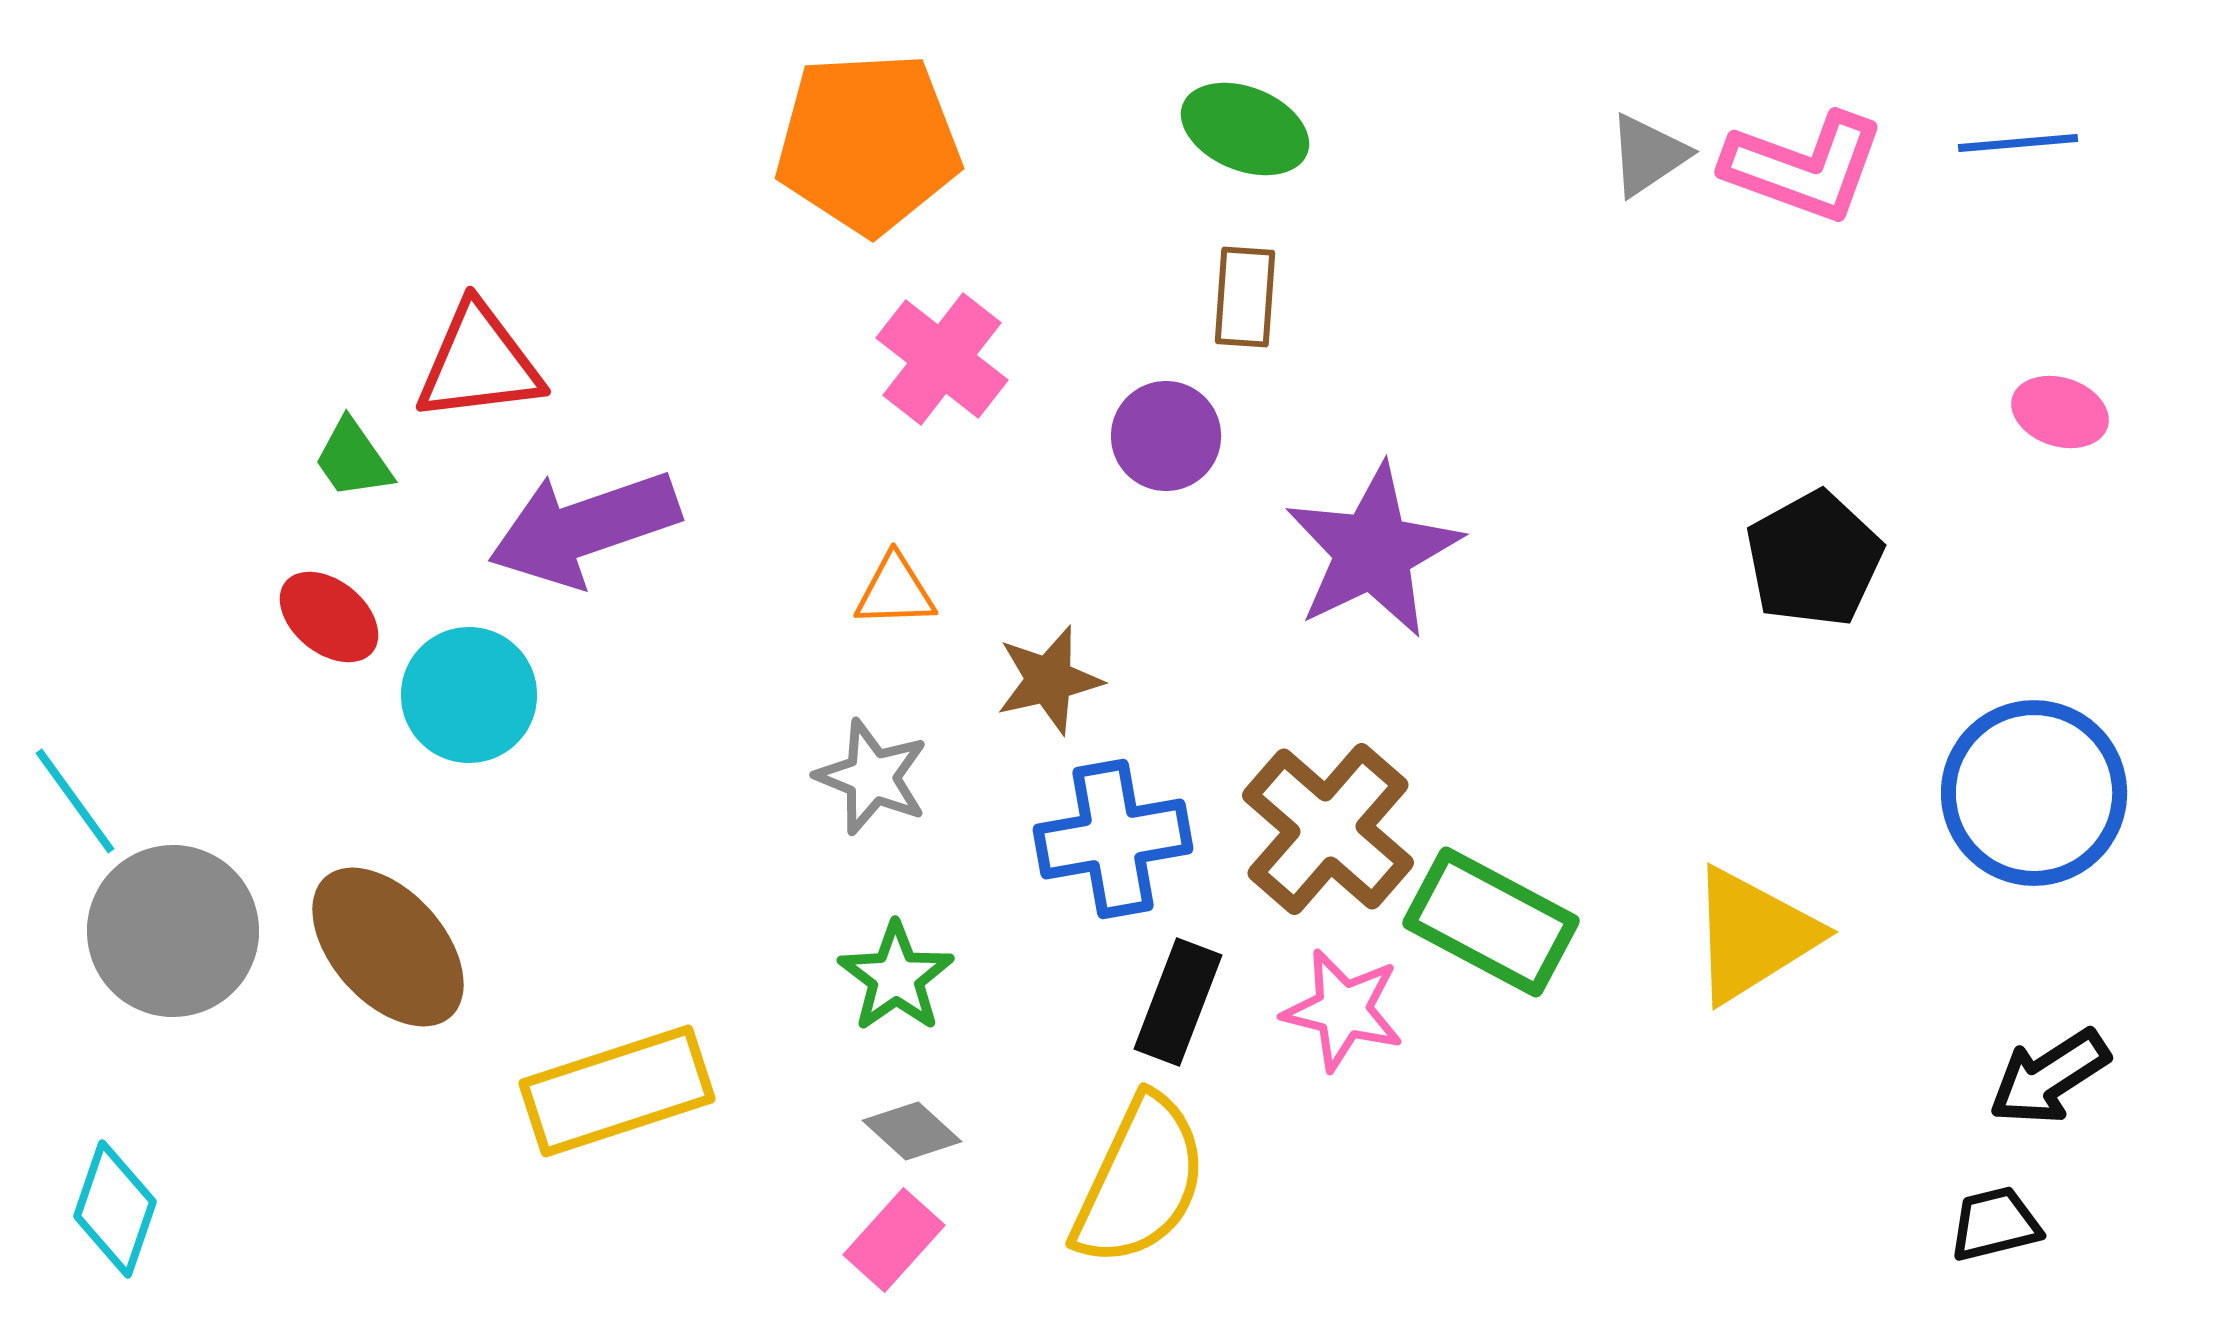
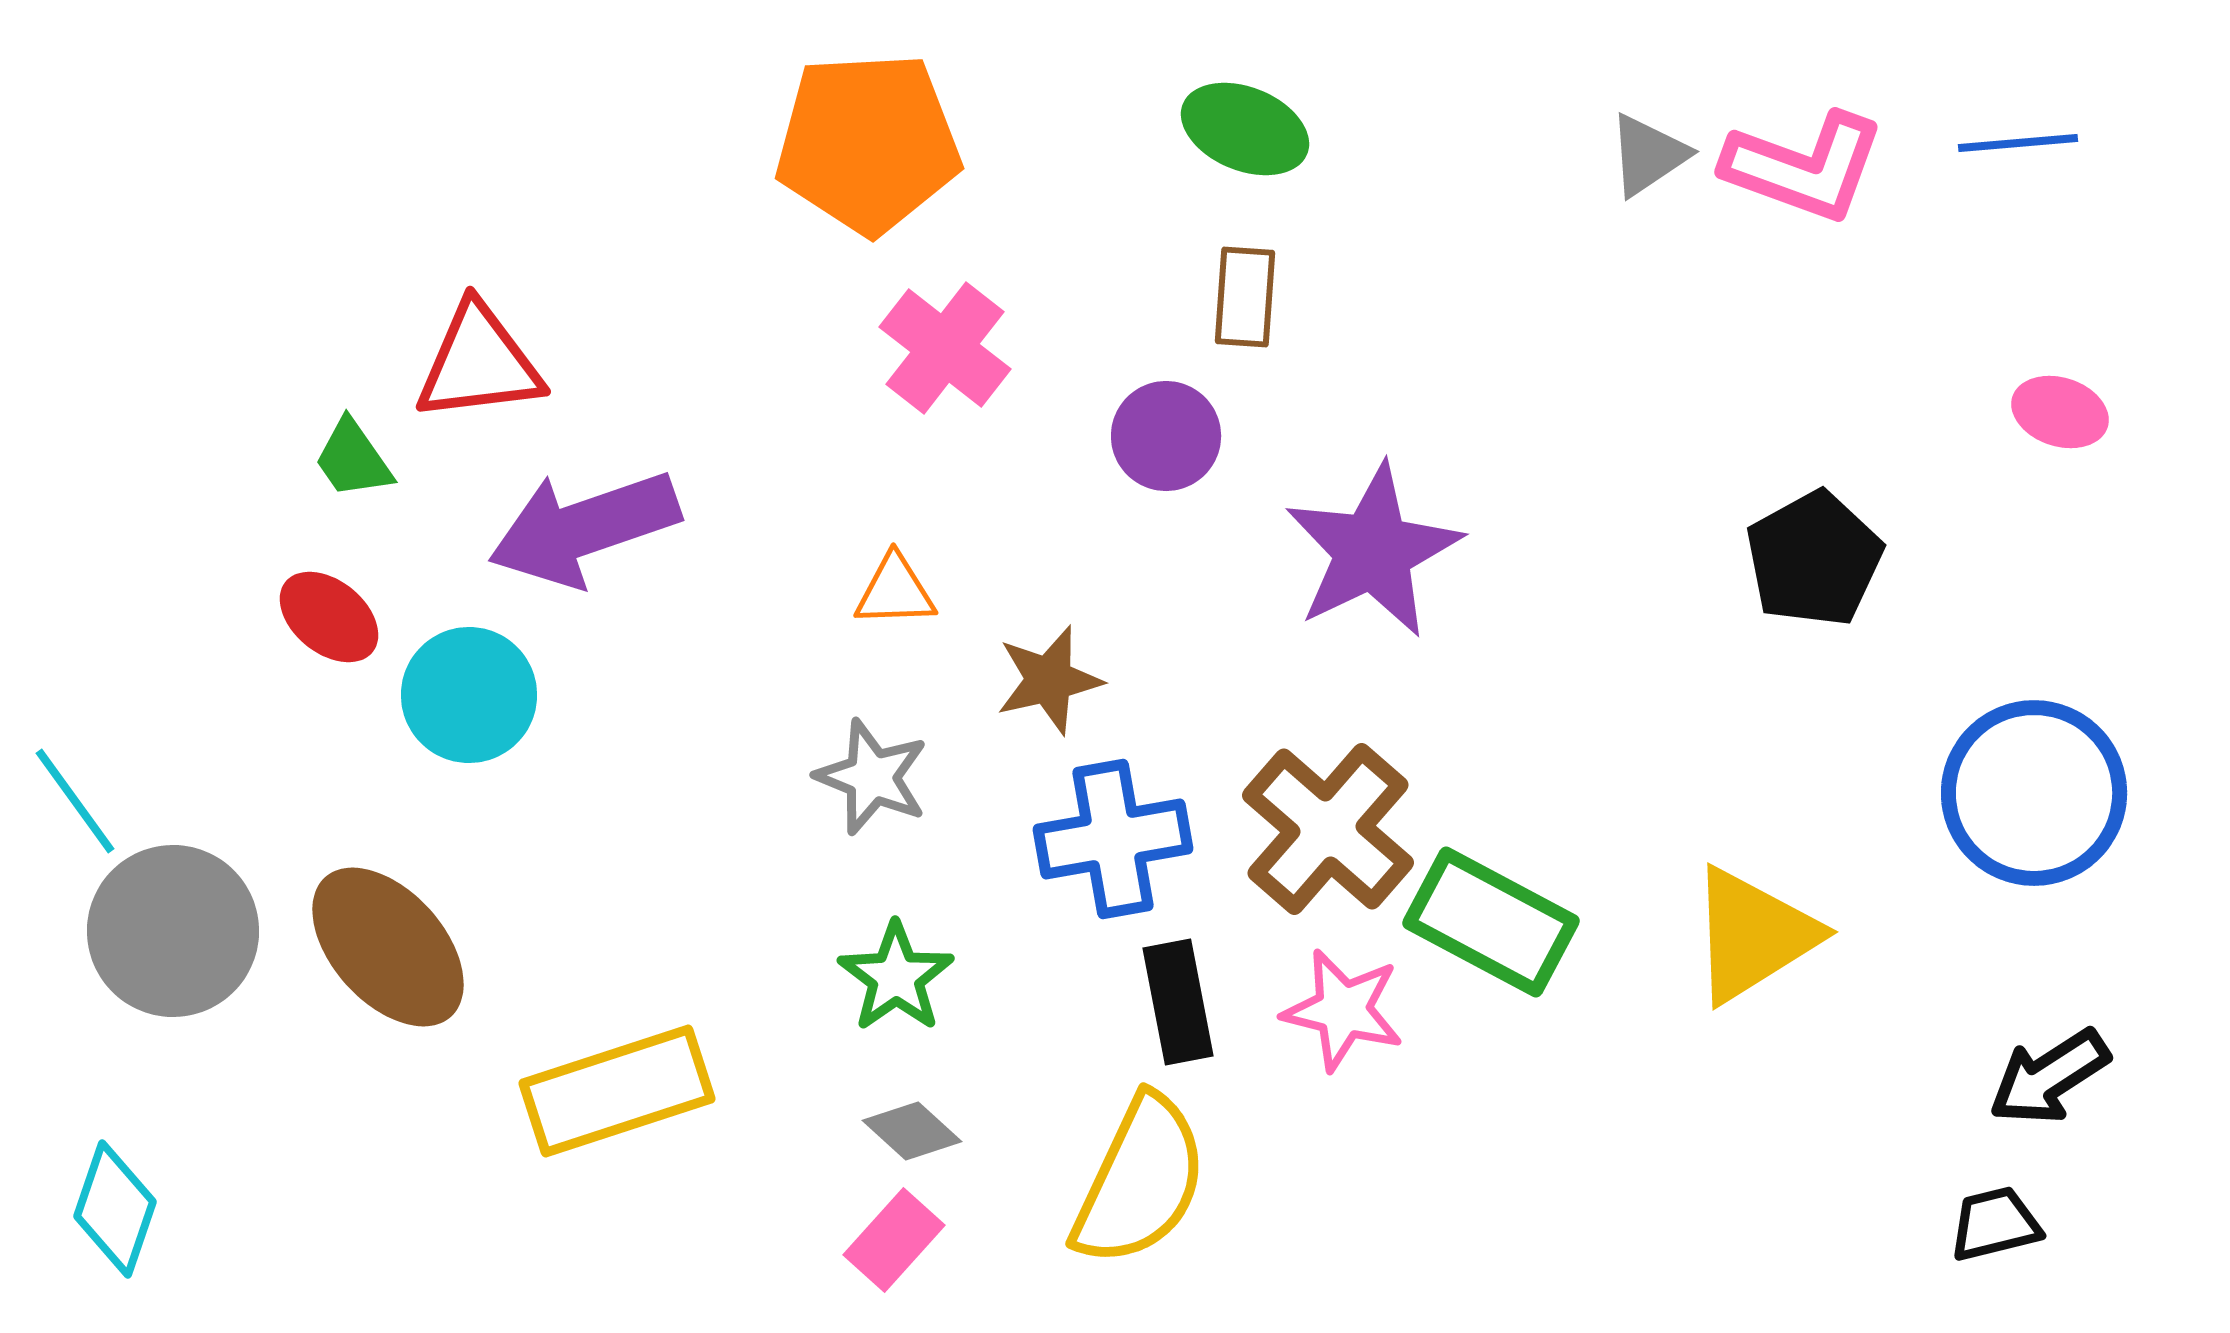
pink cross: moved 3 px right, 11 px up
black rectangle: rotated 32 degrees counterclockwise
